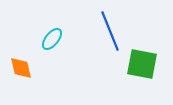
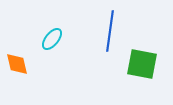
blue line: rotated 30 degrees clockwise
orange diamond: moved 4 px left, 4 px up
